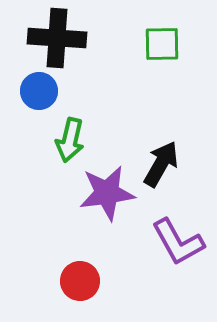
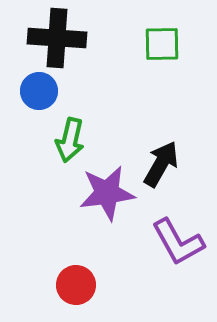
red circle: moved 4 px left, 4 px down
